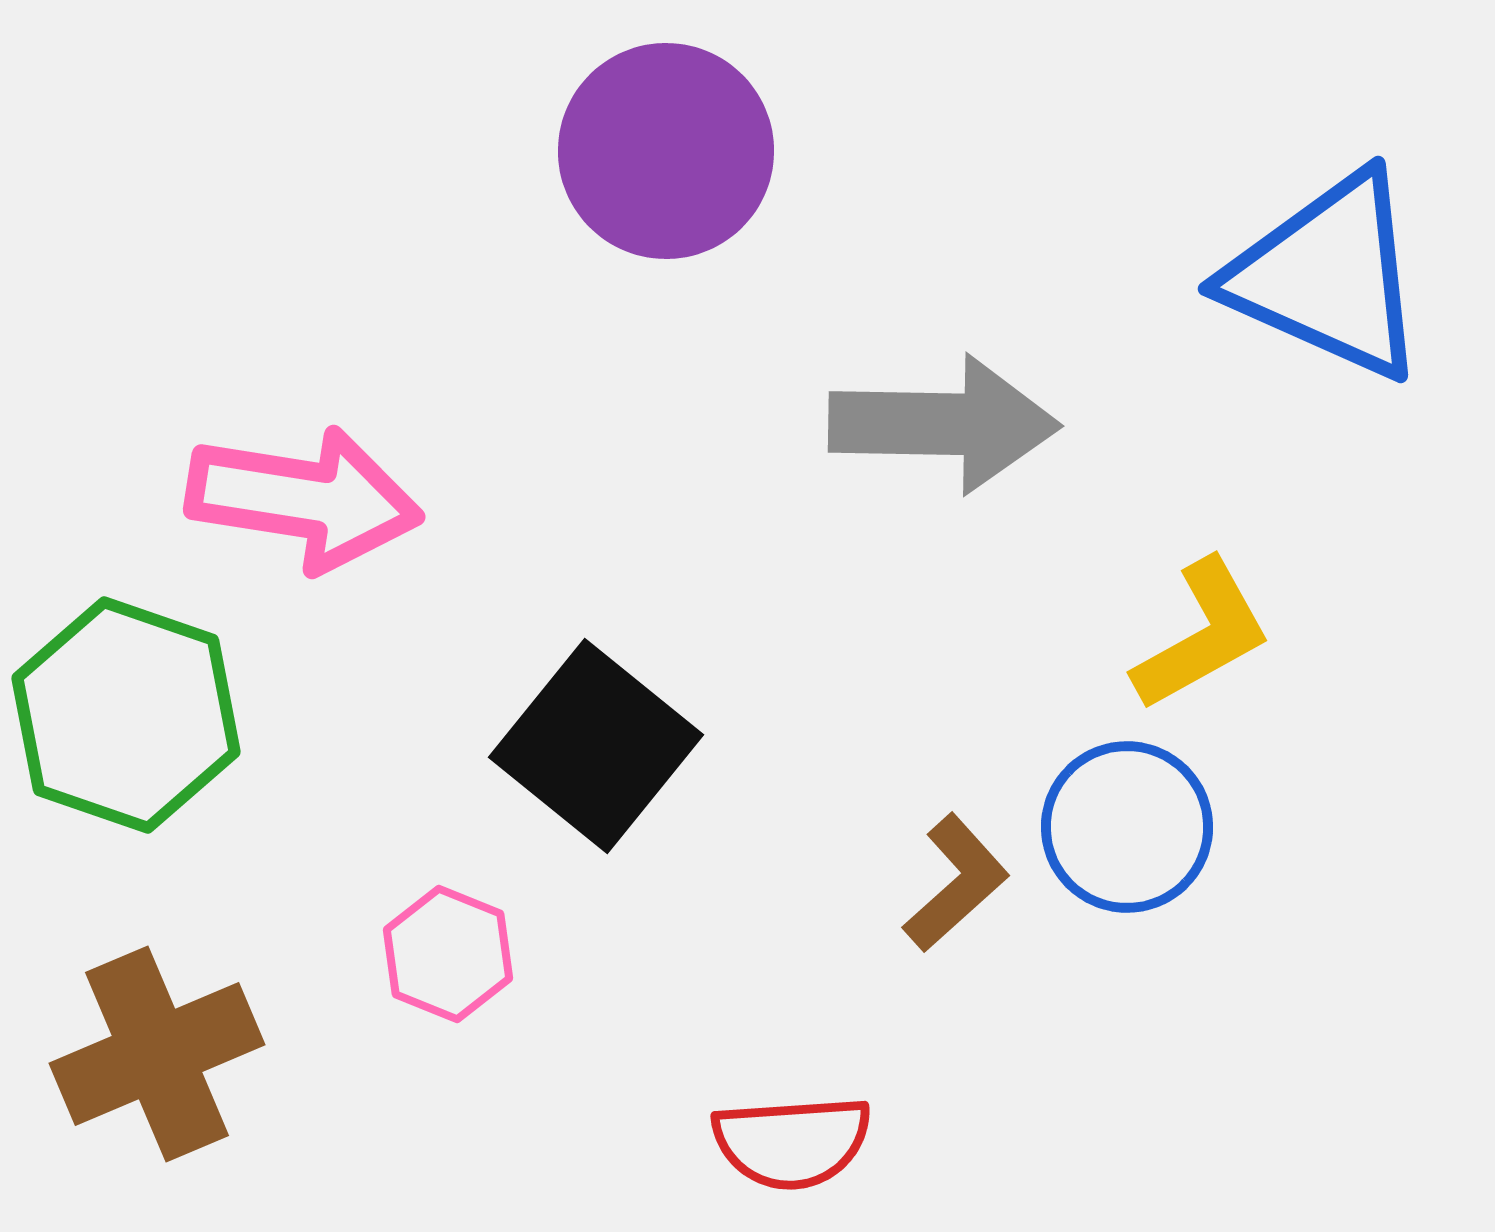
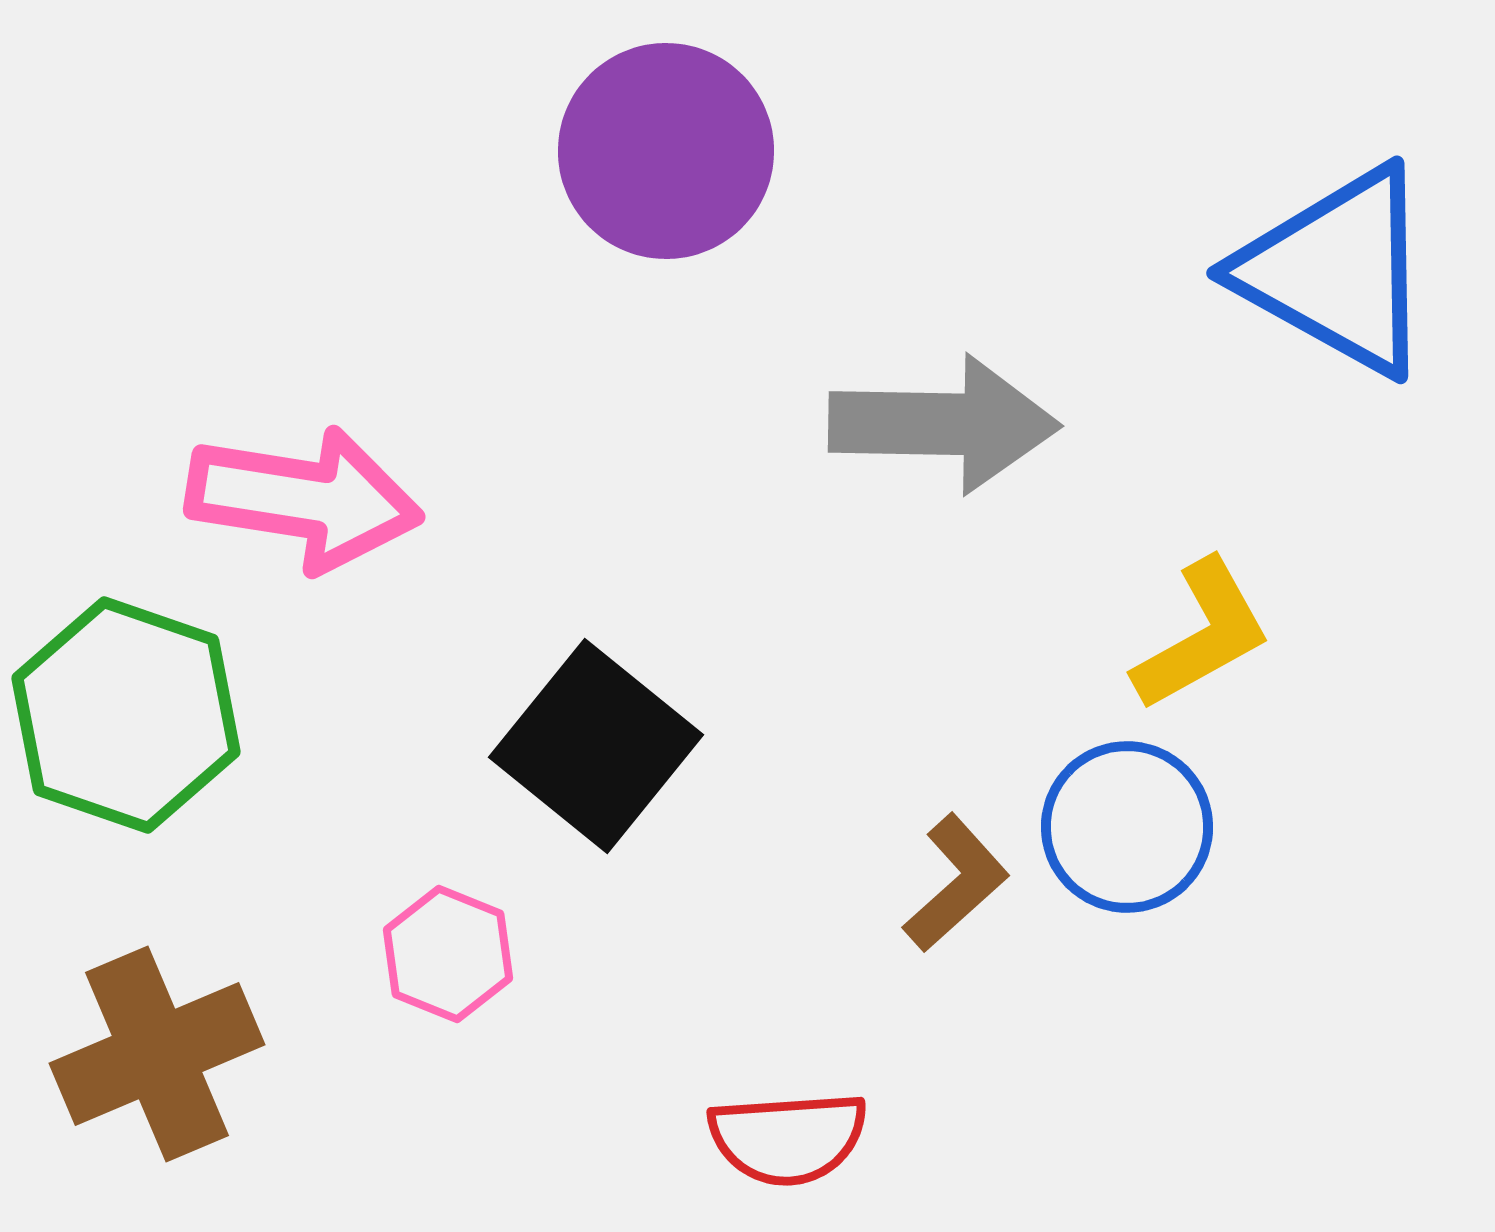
blue triangle: moved 9 px right, 5 px up; rotated 5 degrees clockwise
red semicircle: moved 4 px left, 4 px up
